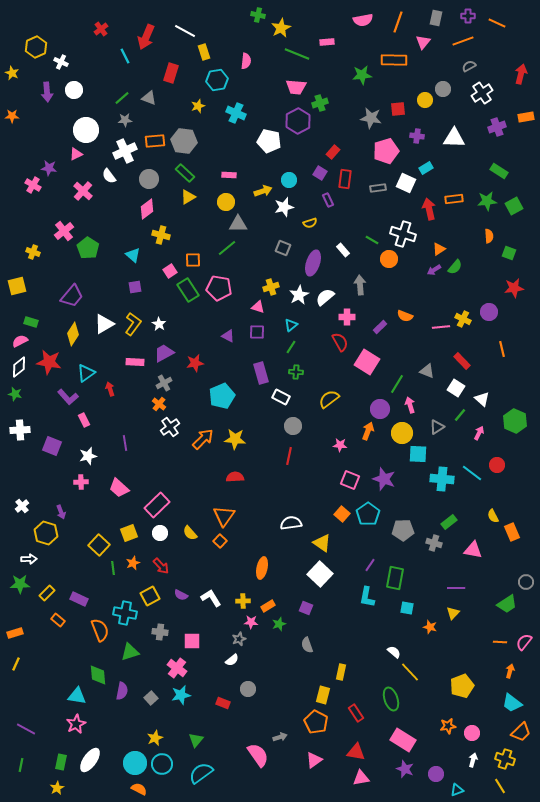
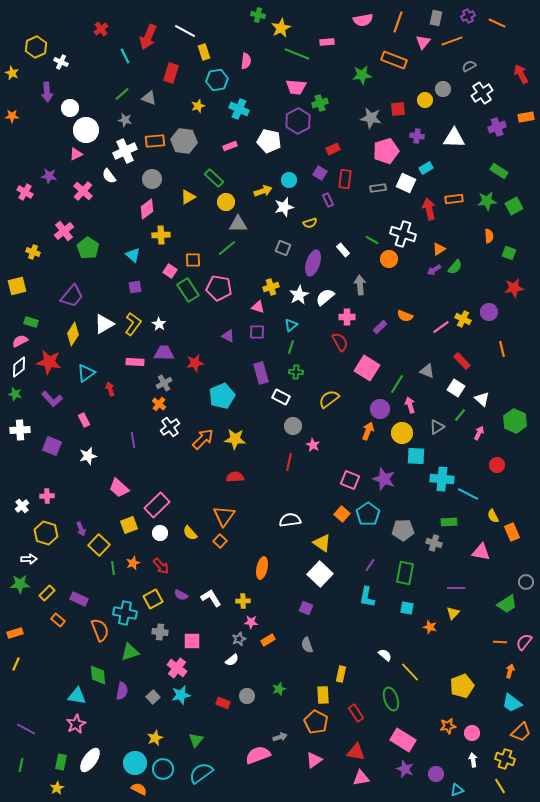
purple cross at (468, 16): rotated 24 degrees counterclockwise
red arrow at (146, 37): moved 2 px right
orange line at (463, 41): moved 11 px left
orange rectangle at (394, 60): rotated 20 degrees clockwise
red arrow at (521, 74): rotated 42 degrees counterclockwise
white circle at (74, 90): moved 4 px left, 18 px down
green line at (122, 98): moved 4 px up
cyan cross at (236, 113): moved 3 px right, 4 px up
gray star at (125, 120): rotated 16 degrees clockwise
red rectangle at (333, 152): moved 3 px up; rotated 24 degrees clockwise
purple star at (49, 168): moved 8 px down
green rectangle at (185, 173): moved 29 px right, 5 px down
pink rectangle at (229, 175): moved 1 px right, 29 px up; rotated 24 degrees counterclockwise
gray circle at (149, 179): moved 3 px right
pink cross at (33, 185): moved 8 px left, 7 px down
yellow cross at (161, 235): rotated 18 degrees counterclockwise
pink square at (170, 271): rotated 24 degrees counterclockwise
pink line at (441, 327): rotated 30 degrees counterclockwise
green line at (291, 347): rotated 16 degrees counterclockwise
purple trapezoid at (164, 353): rotated 30 degrees clockwise
pink square at (367, 362): moved 6 px down
purple L-shape at (68, 397): moved 16 px left, 2 px down
purple line at (125, 443): moved 8 px right, 3 px up
pink star at (340, 445): moved 27 px left; rotated 24 degrees clockwise
cyan square at (418, 454): moved 2 px left, 2 px down
red line at (289, 456): moved 6 px down
cyan line at (472, 473): moved 4 px left, 21 px down; rotated 10 degrees counterclockwise
pink cross at (81, 482): moved 34 px left, 14 px down
purple arrow at (61, 512): moved 20 px right, 17 px down
green rectangle at (449, 522): rotated 35 degrees clockwise
white semicircle at (291, 523): moved 1 px left, 3 px up
yellow square at (129, 533): moved 8 px up
pink triangle at (473, 550): moved 8 px right, 2 px down
green rectangle at (395, 578): moved 10 px right, 5 px up
yellow square at (150, 596): moved 3 px right, 3 px down
orange rectangle at (268, 606): moved 34 px down
green star at (279, 624): moved 65 px down
white semicircle at (394, 652): moved 9 px left, 3 px down
yellow rectangle at (341, 672): moved 2 px down
gray circle at (248, 689): moved 1 px left, 7 px down
yellow rectangle at (323, 695): rotated 18 degrees counterclockwise
gray square at (151, 698): moved 2 px right, 1 px up
pink semicircle at (258, 755): rotated 75 degrees counterclockwise
white arrow at (473, 760): rotated 24 degrees counterclockwise
cyan circle at (162, 764): moved 1 px right, 5 px down
